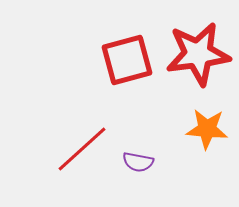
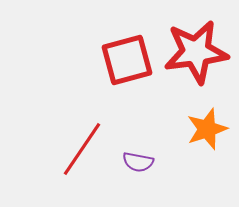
red star: moved 2 px left, 2 px up
orange star: rotated 24 degrees counterclockwise
red line: rotated 14 degrees counterclockwise
